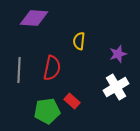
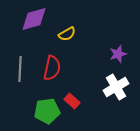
purple diamond: moved 1 px down; rotated 20 degrees counterclockwise
yellow semicircle: moved 12 px left, 7 px up; rotated 126 degrees counterclockwise
gray line: moved 1 px right, 1 px up
